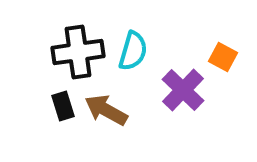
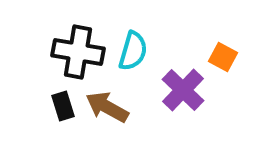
black cross: rotated 18 degrees clockwise
brown arrow: moved 1 px right, 3 px up
